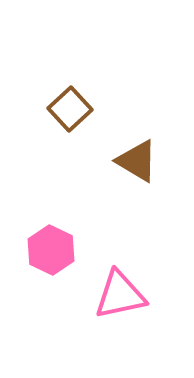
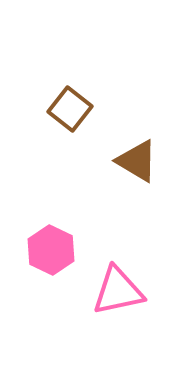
brown square: rotated 9 degrees counterclockwise
pink triangle: moved 2 px left, 4 px up
